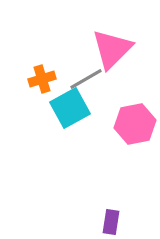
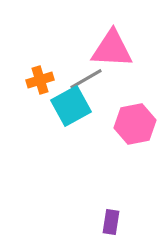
pink triangle: rotated 48 degrees clockwise
orange cross: moved 2 px left, 1 px down
cyan square: moved 1 px right, 2 px up
